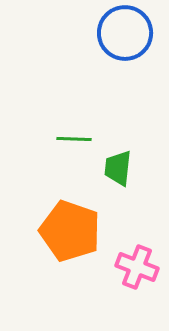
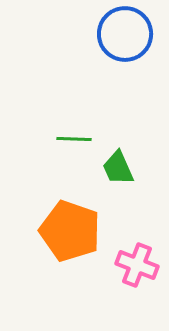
blue circle: moved 1 px down
green trapezoid: rotated 30 degrees counterclockwise
pink cross: moved 2 px up
